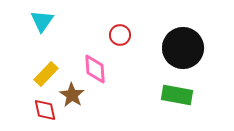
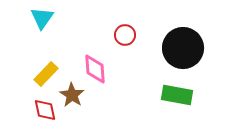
cyan triangle: moved 3 px up
red circle: moved 5 px right
